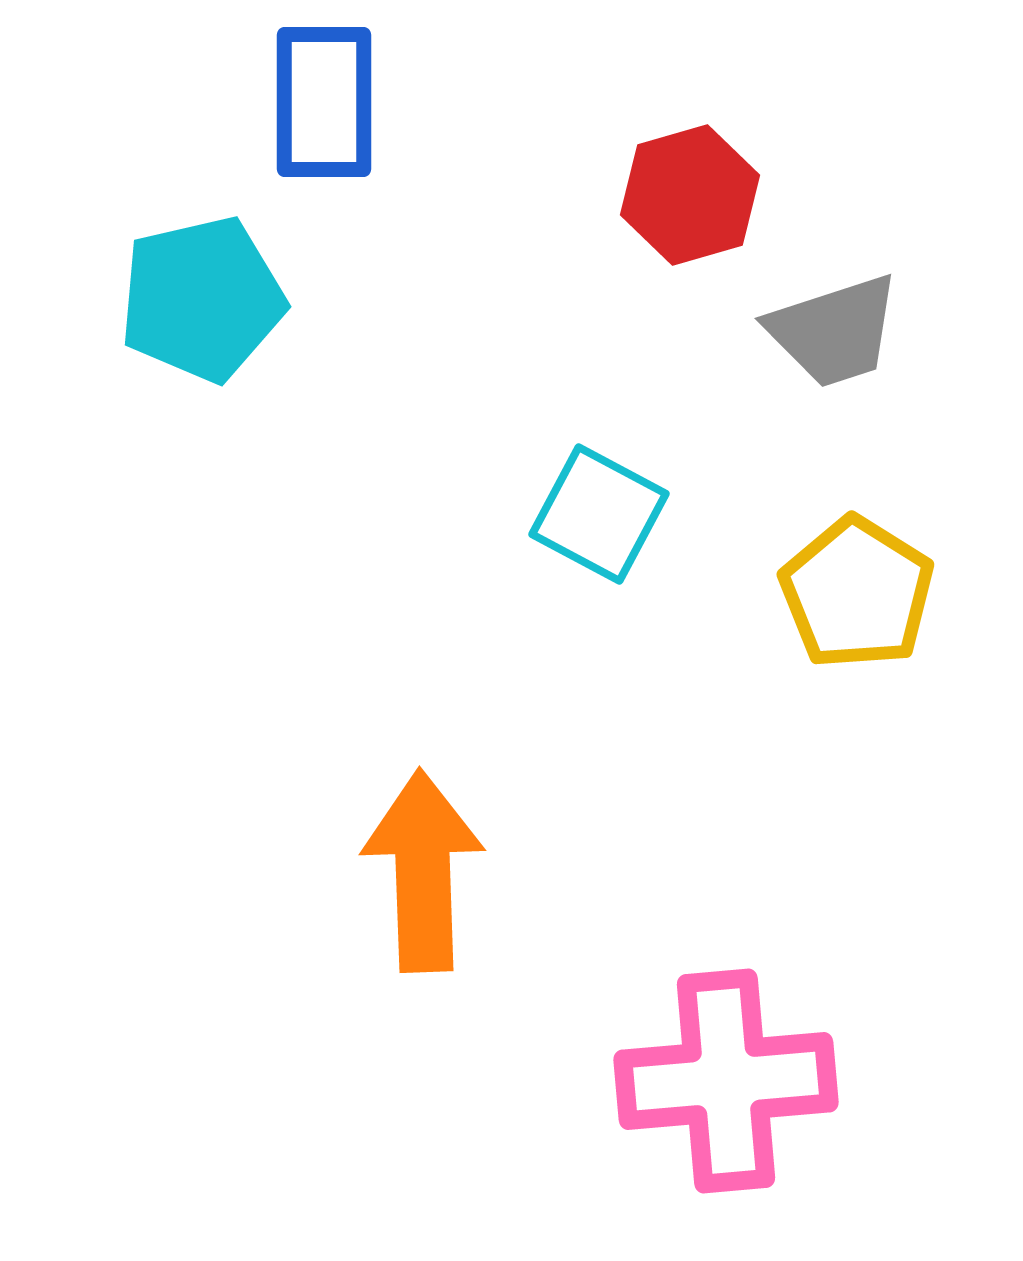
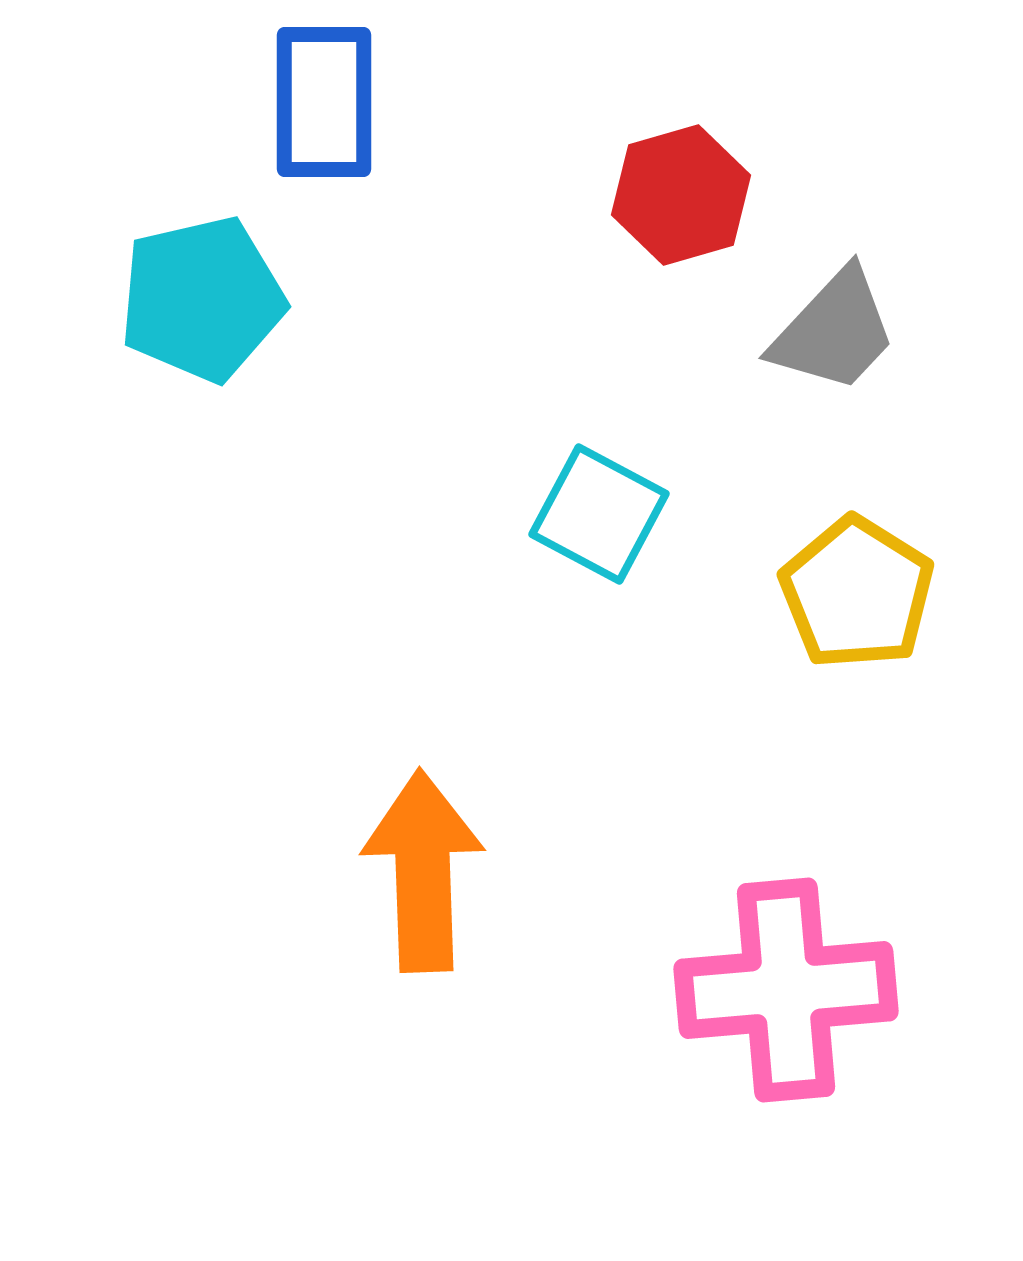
red hexagon: moved 9 px left
gray trapezoid: rotated 29 degrees counterclockwise
pink cross: moved 60 px right, 91 px up
